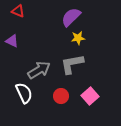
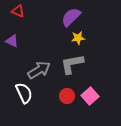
red circle: moved 6 px right
